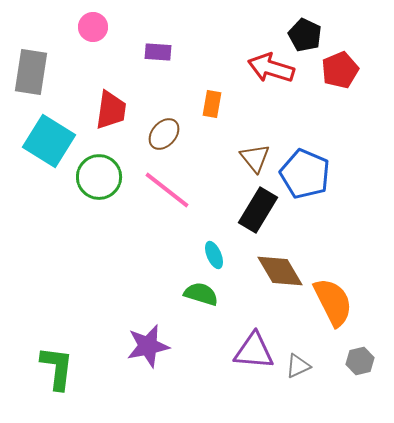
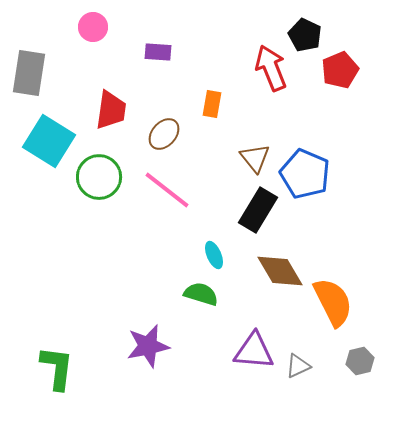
red arrow: rotated 51 degrees clockwise
gray rectangle: moved 2 px left, 1 px down
